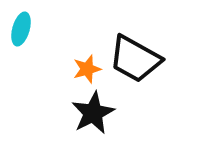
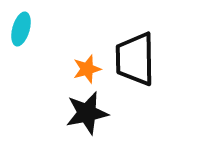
black trapezoid: rotated 60 degrees clockwise
black star: moved 6 px left; rotated 15 degrees clockwise
